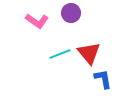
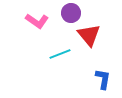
red triangle: moved 18 px up
blue L-shape: rotated 20 degrees clockwise
